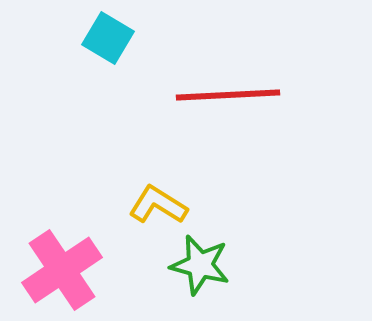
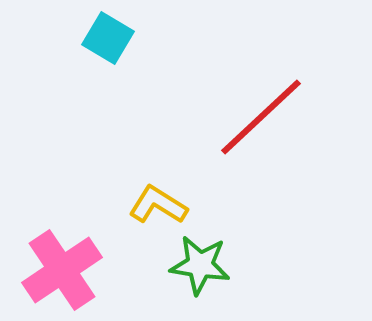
red line: moved 33 px right, 22 px down; rotated 40 degrees counterclockwise
green star: rotated 6 degrees counterclockwise
